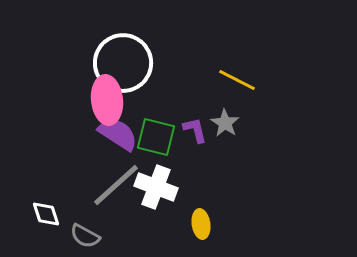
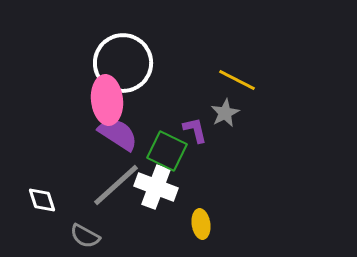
gray star: moved 10 px up; rotated 12 degrees clockwise
green square: moved 11 px right, 14 px down; rotated 12 degrees clockwise
white diamond: moved 4 px left, 14 px up
